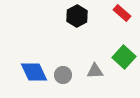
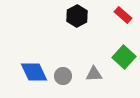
red rectangle: moved 1 px right, 2 px down
gray triangle: moved 1 px left, 3 px down
gray circle: moved 1 px down
